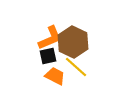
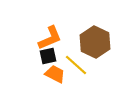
brown hexagon: moved 22 px right
yellow line: moved 2 px up
orange trapezoid: moved 2 px up
